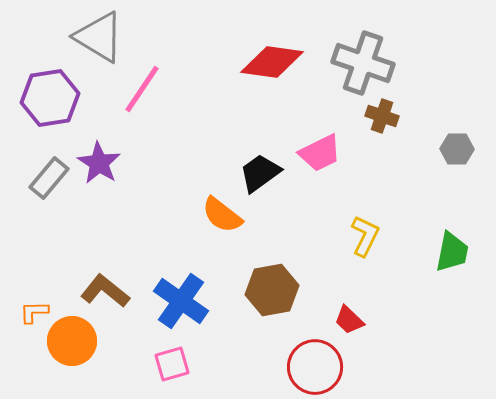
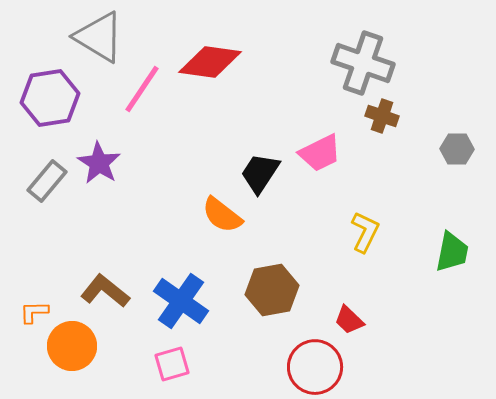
red diamond: moved 62 px left
black trapezoid: rotated 21 degrees counterclockwise
gray rectangle: moved 2 px left, 3 px down
yellow L-shape: moved 4 px up
orange circle: moved 5 px down
